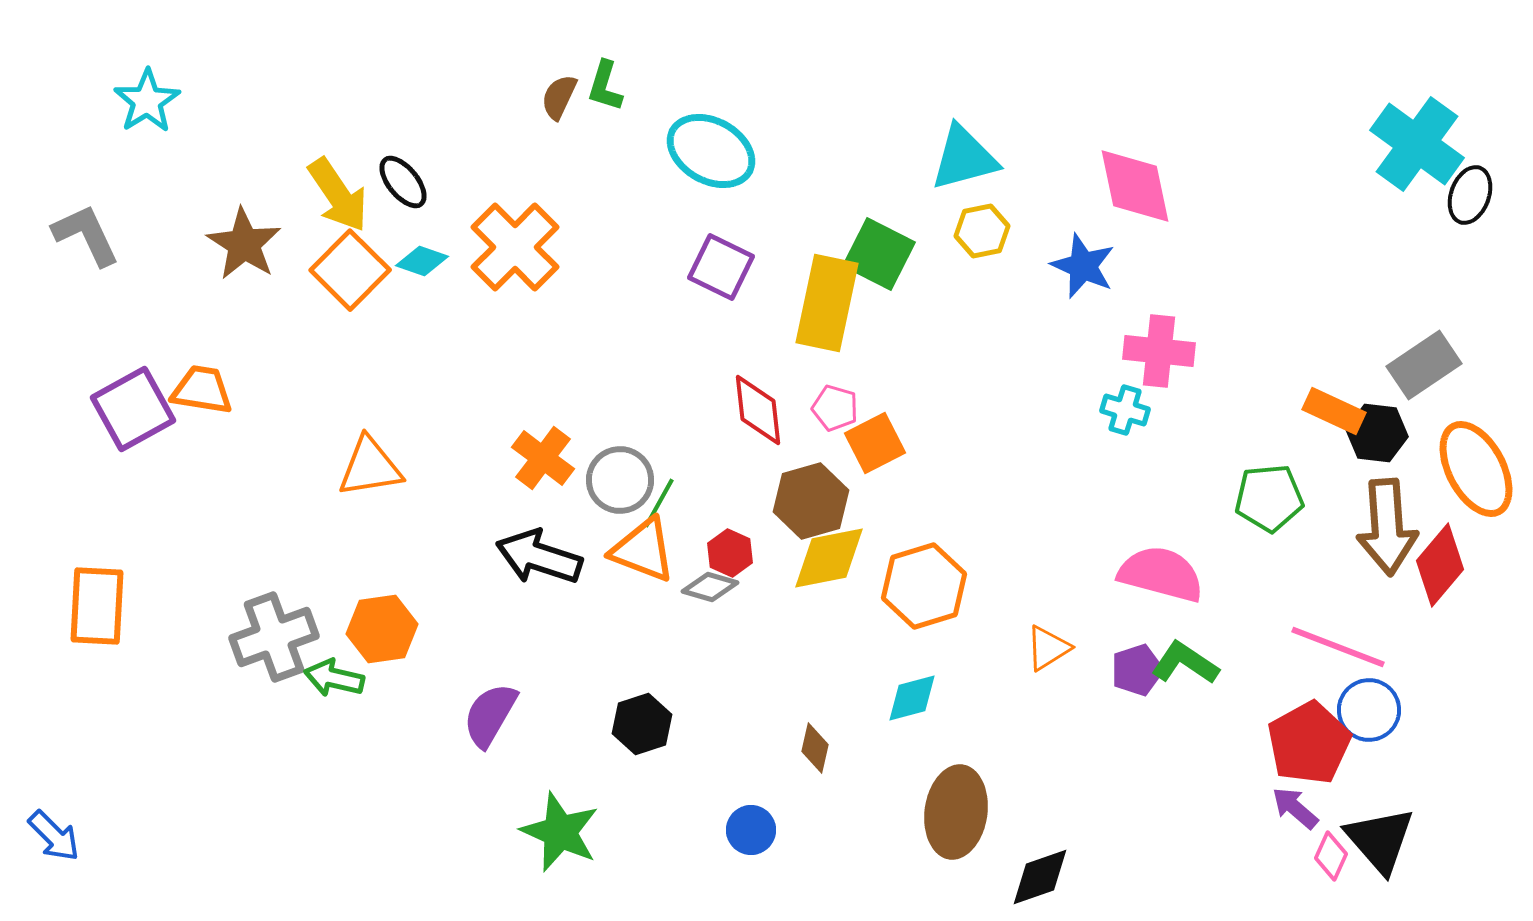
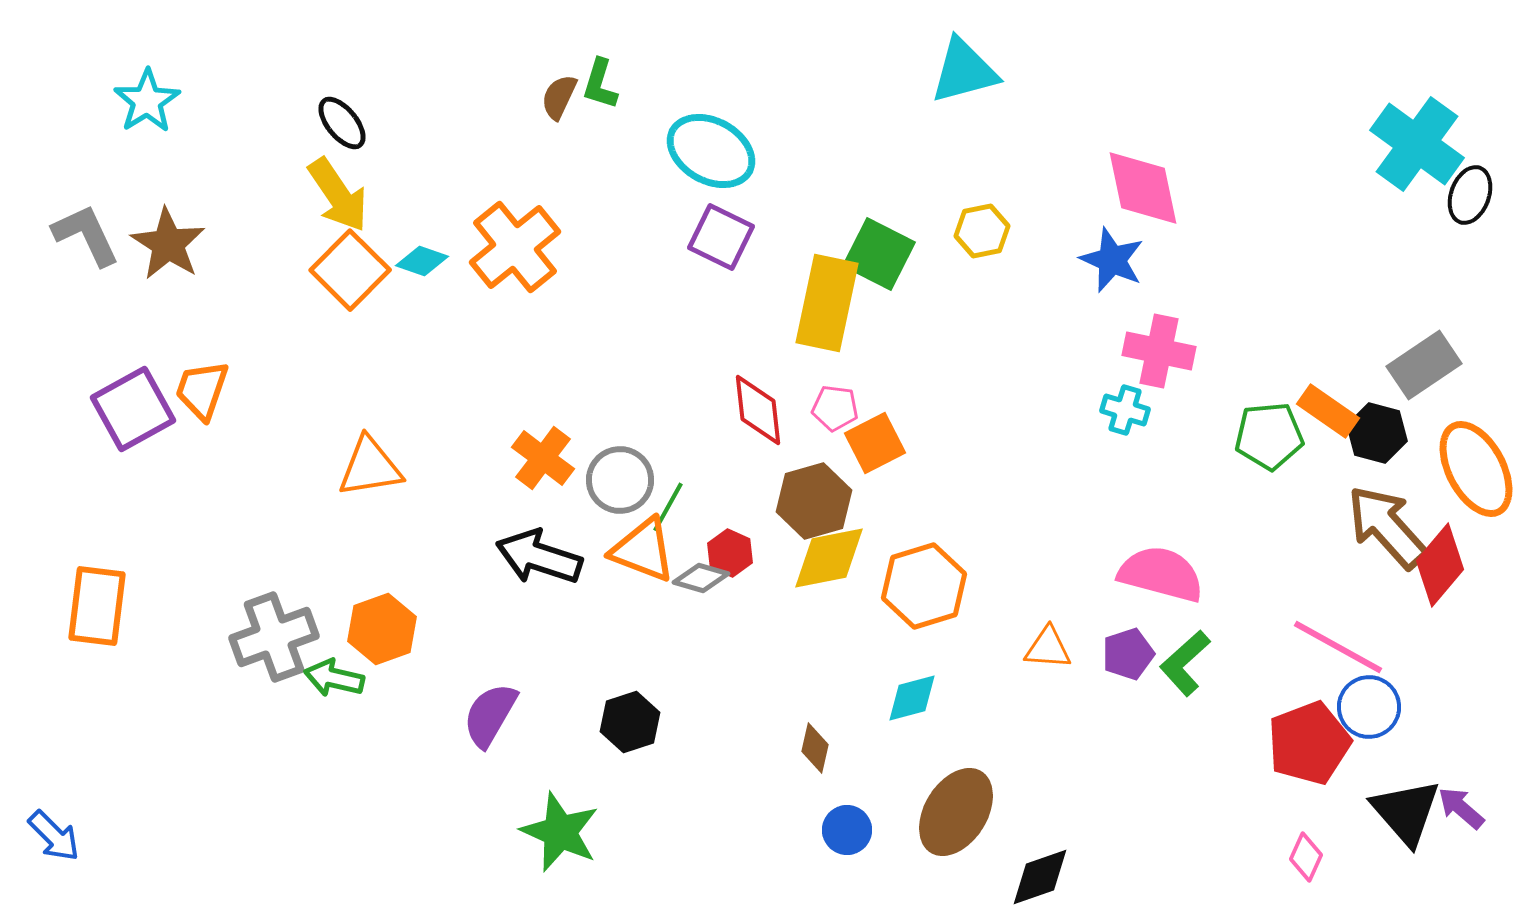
green L-shape at (605, 86): moved 5 px left, 2 px up
cyan triangle at (964, 158): moved 87 px up
black ellipse at (403, 182): moved 61 px left, 59 px up
pink diamond at (1135, 186): moved 8 px right, 2 px down
brown star at (244, 244): moved 76 px left
orange cross at (515, 247): rotated 6 degrees clockwise
blue star at (1083, 266): moved 29 px right, 6 px up
purple square at (721, 267): moved 30 px up
pink cross at (1159, 351): rotated 6 degrees clockwise
orange trapezoid at (202, 390): rotated 80 degrees counterclockwise
pink pentagon at (835, 408): rotated 9 degrees counterclockwise
orange rectangle at (1334, 411): moved 6 px left; rotated 10 degrees clockwise
black hexagon at (1377, 433): rotated 8 degrees clockwise
green pentagon at (1269, 498): moved 62 px up
brown hexagon at (811, 501): moved 3 px right
green line at (659, 503): moved 9 px right, 4 px down
brown arrow at (1387, 527): rotated 142 degrees clockwise
gray diamond at (710, 587): moved 9 px left, 9 px up
orange rectangle at (97, 606): rotated 4 degrees clockwise
orange hexagon at (382, 629): rotated 12 degrees counterclockwise
pink line at (1338, 647): rotated 8 degrees clockwise
orange triangle at (1048, 648): rotated 36 degrees clockwise
green L-shape at (1185, 663): rotated 76 degrees counterclockwise
purple pentagon at (1137, 670): moved 9 px left, 16 px up
blue circle at (1369, 710): moved 3 px up
black hexagon at (642, 724): moved 12 px left, 2 px up
red pentagon at (1309, 743): rotated 8 degrees clockwise
purple arrow at (1295, 808): moved 166 px right
brown ellipse at (956, 812): rotated 24 degrees clockwise
blue circle at (751, 830): moved 96 px right
black triangle at (1380, 840): moved 26 px right, 28 px up
pink diamond at (1331, 856): moved 25 px left, 1 px down
